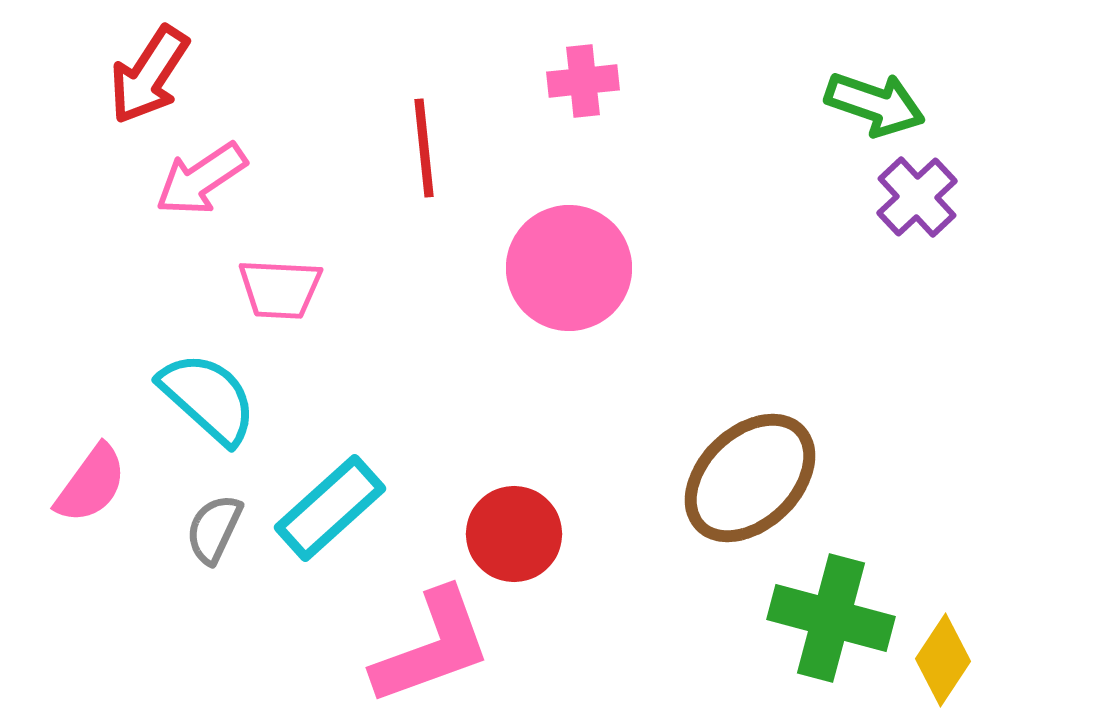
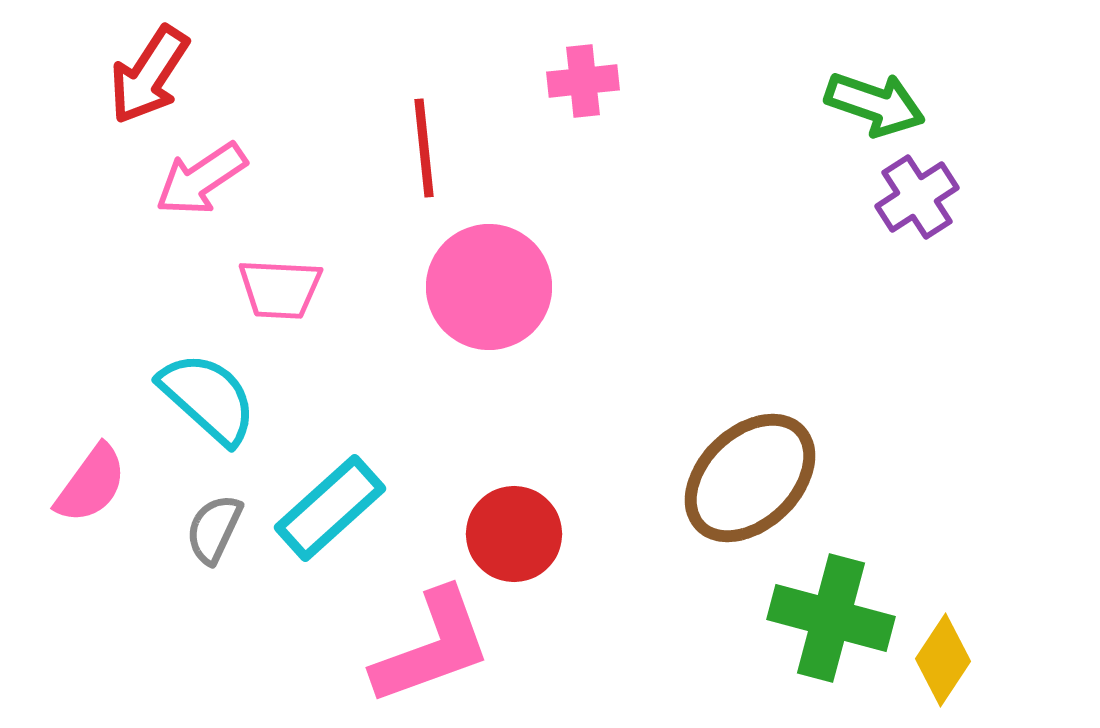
purple cross: rotated 10 degrees clockwise
pink circle: moved 80 px left, 19 px down
